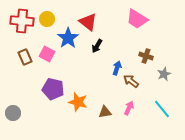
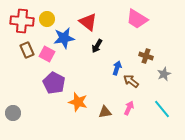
blue star: moved 4 px left; rotated 25 degrees clockwise
brown rectangle: moved 2 px right, 7 px up
purple pentagon: moved 1 px right, 6 px up; rotated 15 degrees clockwise
